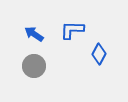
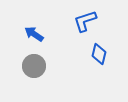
blue L-shape: moved 13 px right, 9 px up; rotated 20 degrees counterclockwise
blue diamond: rotated 15 degrees counterclockwise
